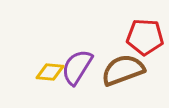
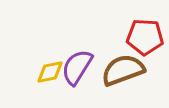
yellow diamond: rotated 16 degrees counterclockwise
